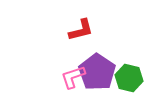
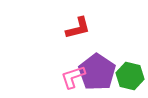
red L-shape: moved 3 px left, 2 px up
green hexagon: moved 1 px right, 2 px up
